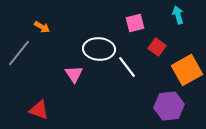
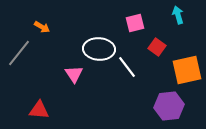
orange square: rotated 16 degrees clockwise
red triangle: rotated 15 degrees counterclockwise
